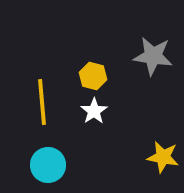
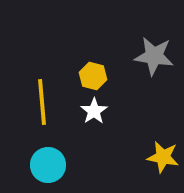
gray star: moved 1 px right
